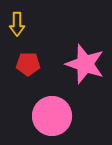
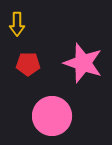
pink star: moved 2 px left, 1 px up
